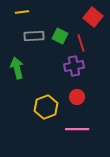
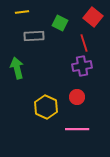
green square: moved 13 px up
red line: moved 3 px right
purple cross: moved 8 px right
yellow hexagon: rotated 15 degrees counterclockwise
